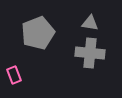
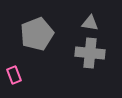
gray pentagon: moved 1 px left, 1 px down
